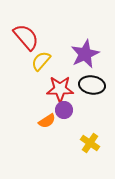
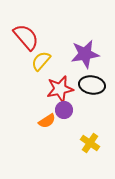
purple star: rotated 16 degrees clockwise
red star: rotated 12 degrees counterclockwise
